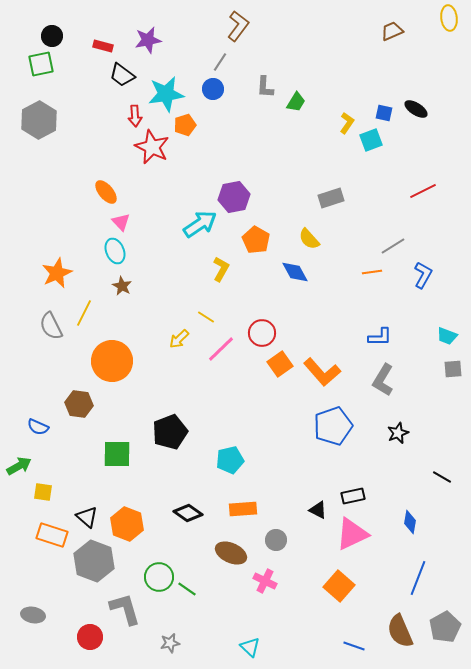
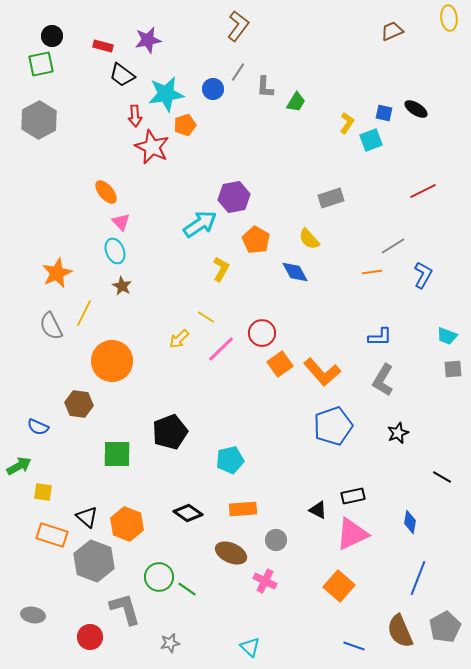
gray line at (220, 62): moved 18 px right, 10 px down
